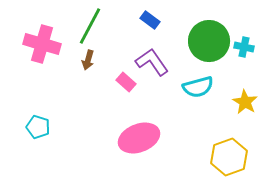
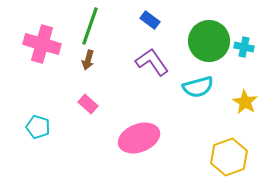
green line: rotated 9 degrees counterclockwise
pink rectangle: moved 38 px left, 22 px down
